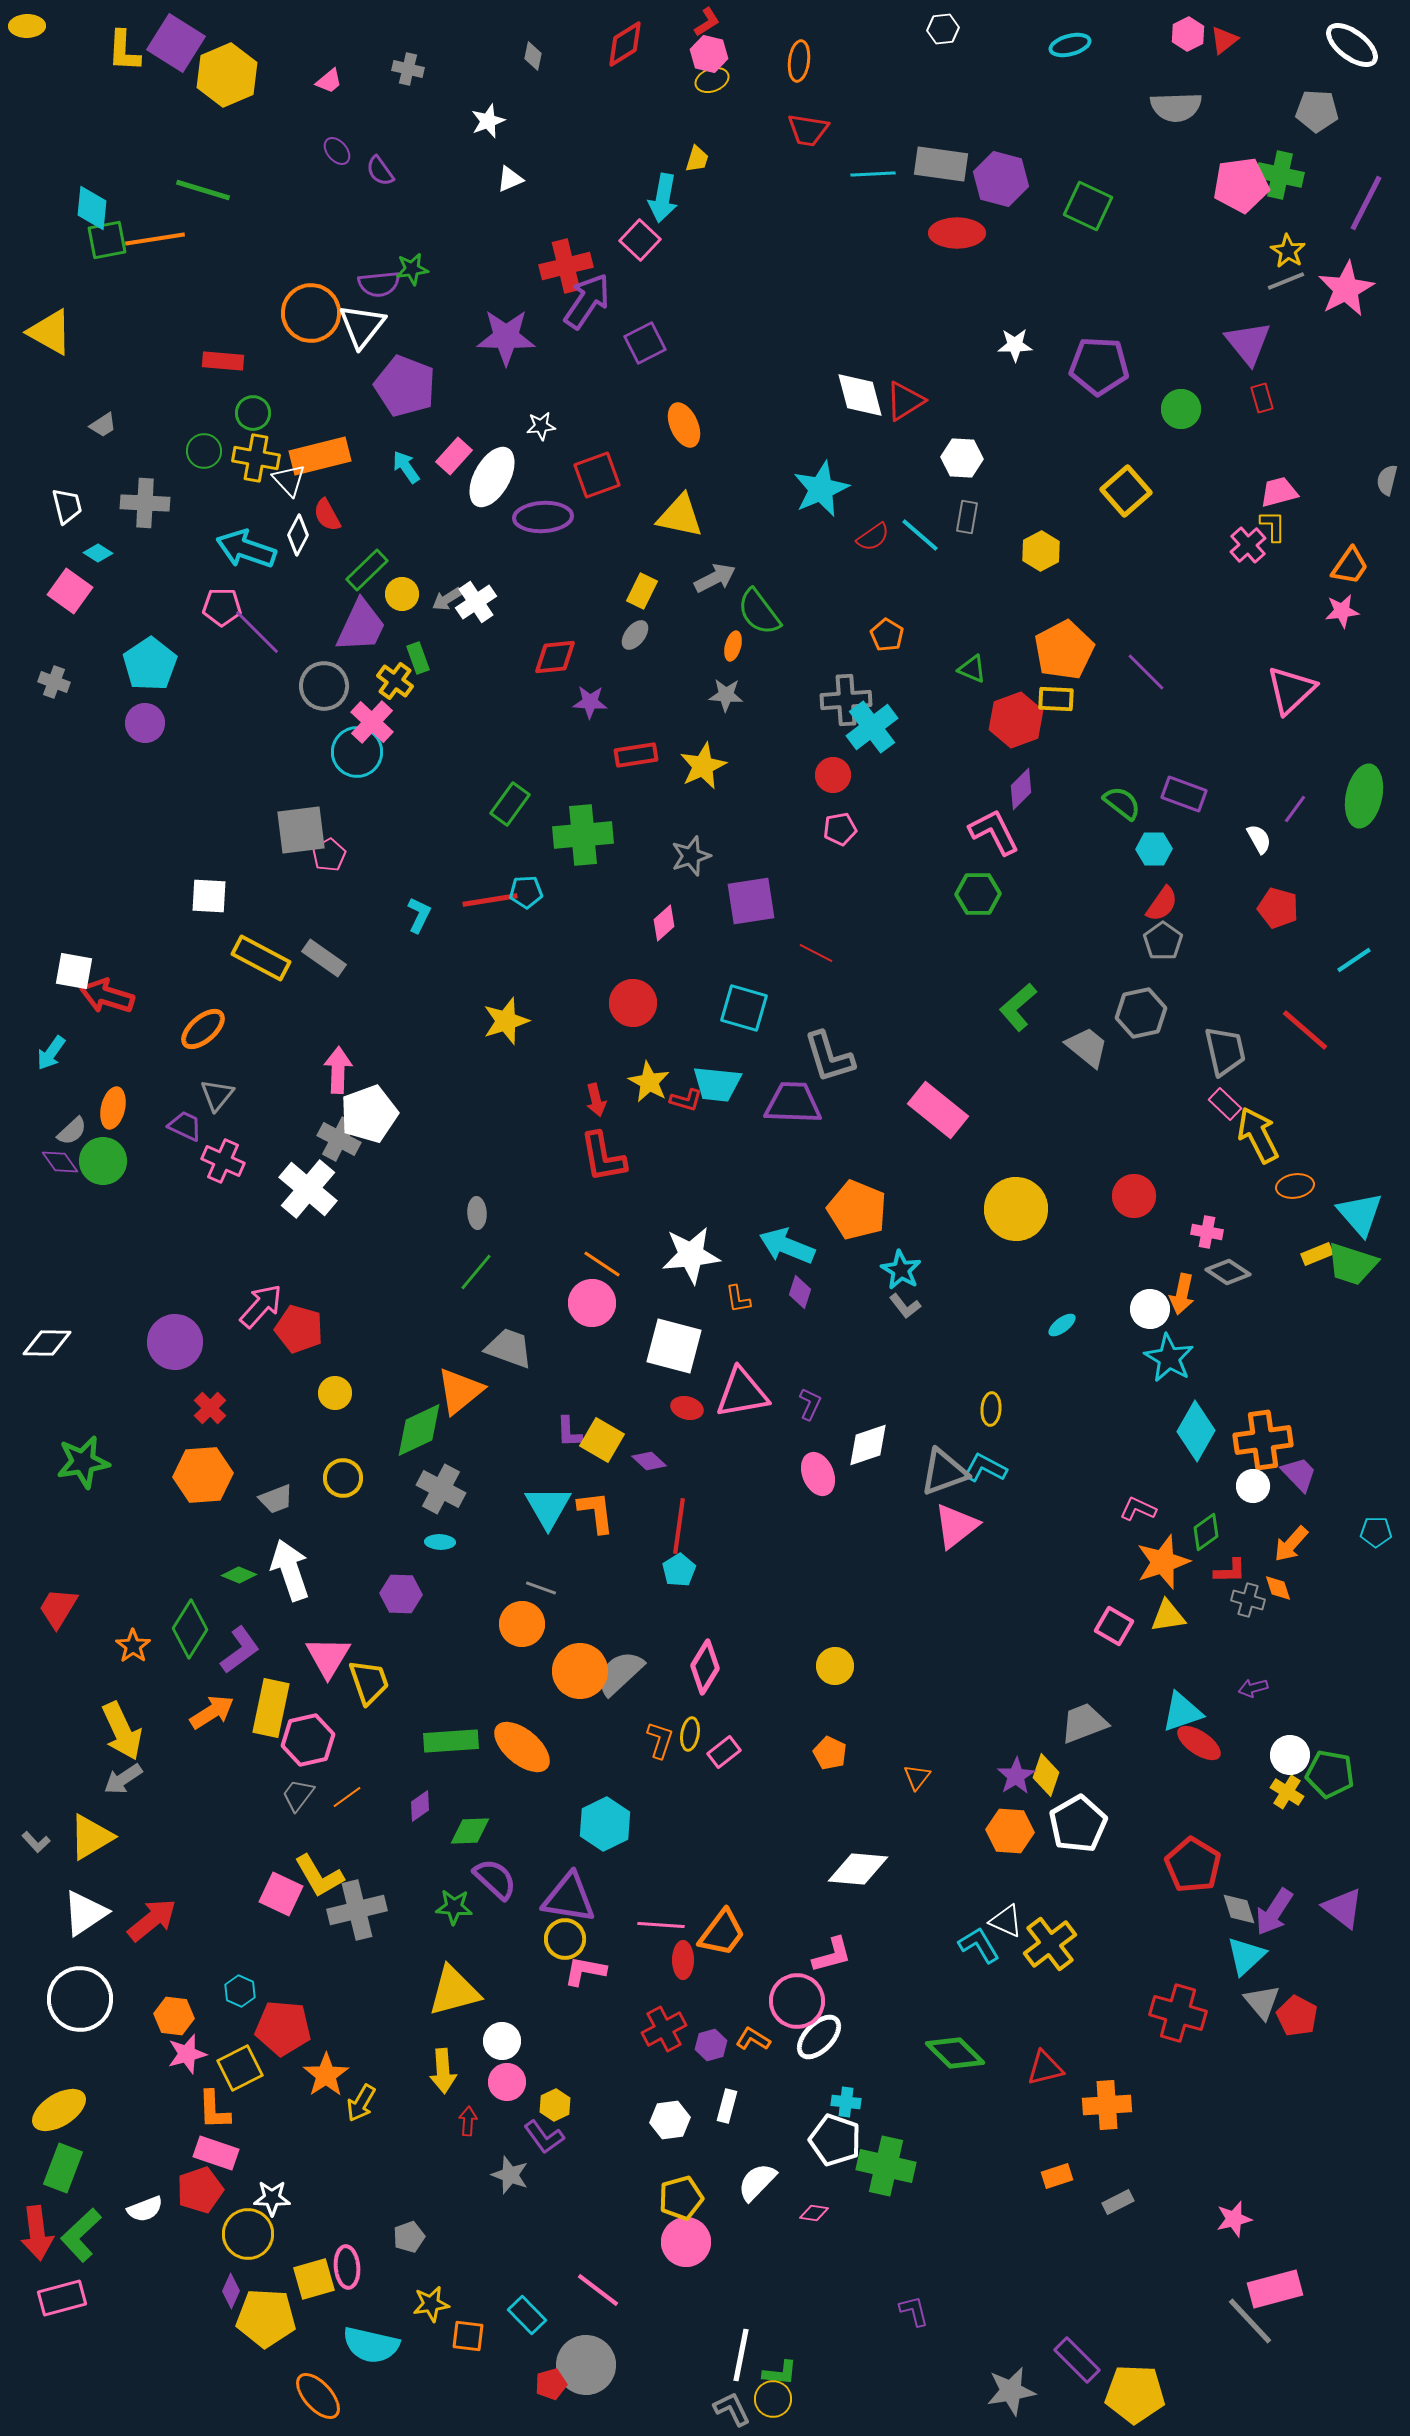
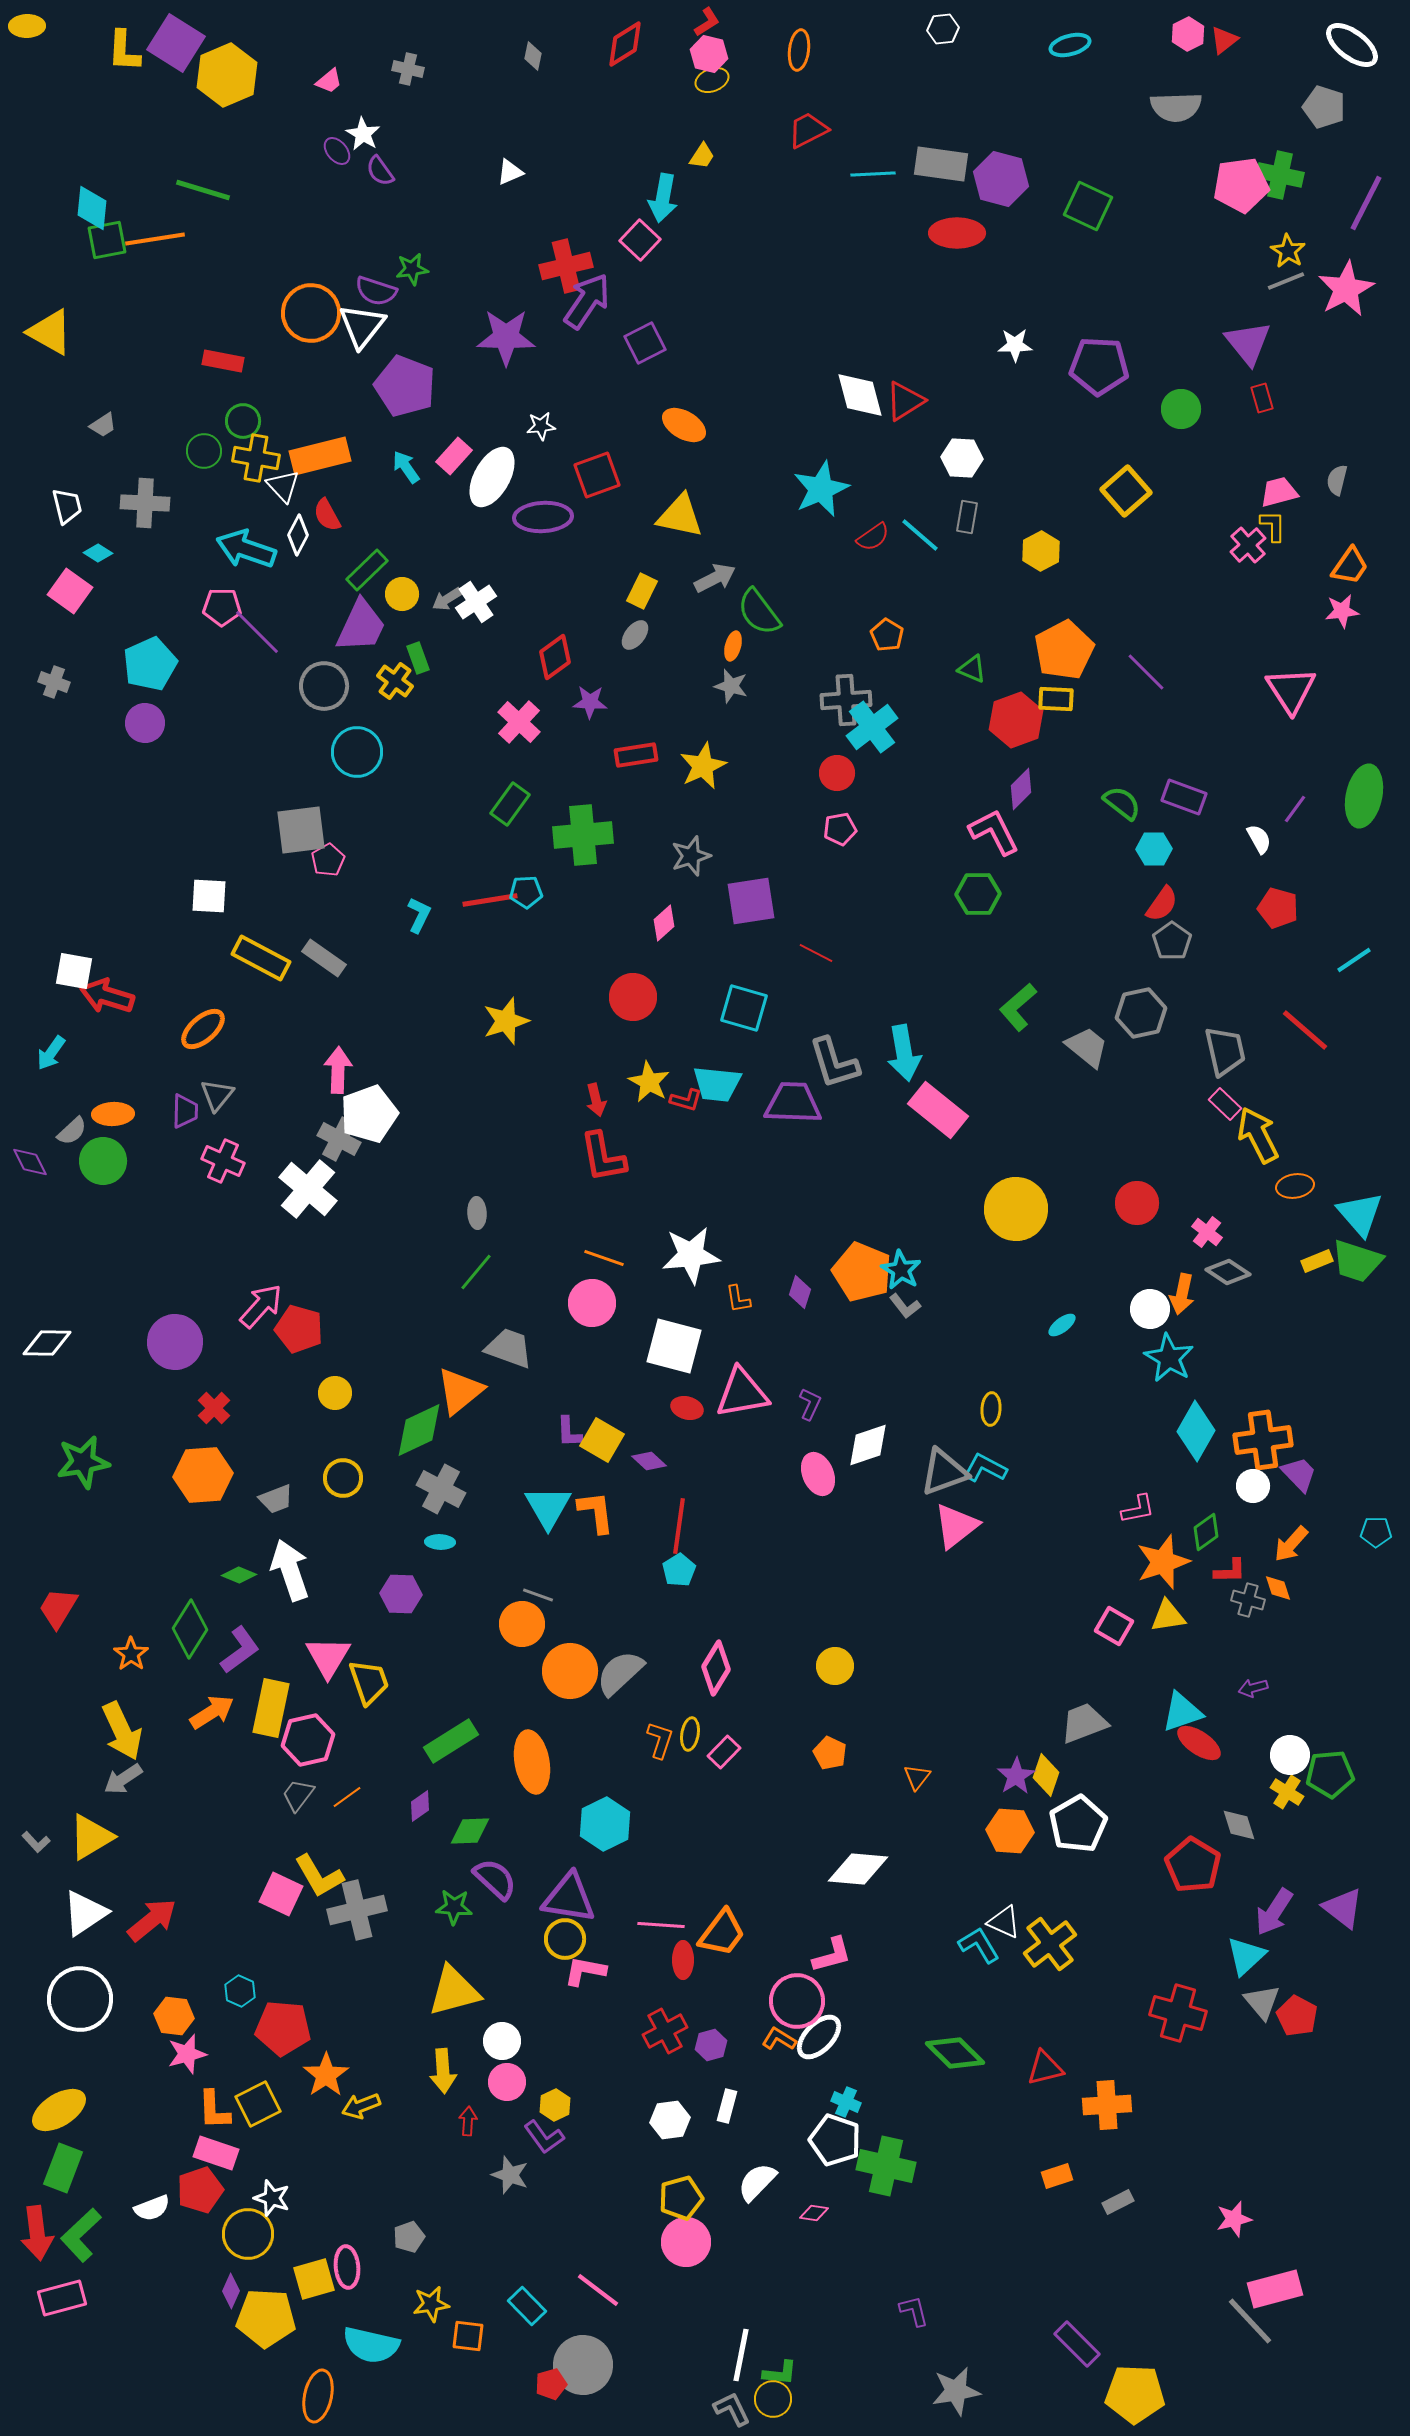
orange ellipse at (799, 61): moved 11 px up
gray pentagon at (1317, 111): moved 7 px right, 4 px up; rotated 15 degrees clockwise
white star at (488, 121): moved 125 px left, 13 px down; rotated 20 degrees counterclockwise
red trapezoid at (808, 130): rotated 144 degrees clockwise
yellow trapezoid at (697, 159): moved 5 px right, 3 px up; rotated 16 degrees clockwise
white triangle at (510, 179): moved 7 px up
purple semicircle at (379, 284): moved 3 px left, 7 px down; rotated 24 degrees clockwise
red rectangle at (223, 361): rotated 6 degrees clockwise
green circle at (253, 413): moved 10 px left, 8 px down
orange ellipse at (684, 425): rotated 36 degrees counterclockwise
white triangle at (289, 480): moved 6 px left, 6 px down
gray semicircle at (1387, 480): moved 50 px left
red diamond at (555, 657): rotated 30 degrees counterclockwise
cyan pentagon at (150, 664): rotated 10 degrees clockwise
pink triangle at (1291, 690): rotated 20 degrees counterclockwise
gray star at (726, 695): moved 5 px right, 9 px up; rotated 12 degrees clockwise
pink cross at (372, 722): moved 147 px right
red circle at (833, 775): moved 4 px right, 2 px up
purple rectangle at (1184, 794): moved 3 px down
pink pentagon at (329, 855): moved 1 px left, 5 px down
gray pentagon at (1163, 941): moved 9 px right
red circle at (633, 1003): moved 6 px up
gray L-shape at (829, 1057): moved 5 px right, 6 px down
orange ellipse at (113, 1108): moved 6 px down; rotated 75 degrees clockwise
purple trapezoid at (185, 1126): moved 15 px up; rotated 66 degrees clockwise
purple diamond at (60, 1162): moved 30 px left; rotated 9 degrees clockwise
red circle at (1134, 1196): moved 3 px right, 7 px down
orange pentagon at (857, 1210): moved 5 px right, 62 px down
pink cross at (1207, 1232): rotated 28 degrees clockwise
cyan arrow at (787, 1246): moved 117 px right, 193 px up; rotated 122 degrees counterclockwise
yellow rectangle at (1317, 1254): moved 7 px down
orange line at (602, 1264): moved 2 px right, 6 px up; rotated 15 degrees counterclockwise
green trapezoid at (1352, 1264): moved 5 px right, 3 px up
red cross at (210, 1408): moved 4 px right
pink L-shape at (1138, 1509): rotated 144 degrees clockwise
gray line at (541, 1588): moved 3 px left, 7 px down
orange star at (133, 1646): moved 2 px left, 8 px down
pink diamond at (705, 1667): moved 11 px right, 1 px down
orange circle at (580, 1671): moved 10 px left
green rectangle at (451, 1741): rotated 28 degrees counterclockwise
orange ellipse at (522, 1747): moved 10 px right, 15 px down; rotated 40 degrees clockwise
pink rectangle at (724, 1752): rotated 8 degrees counterclockwise
green pentagon at (1330, 1774): rotated 15 degrees counterclockwise
gray diamond at (1239, 1909): moved 84 px up
white triangle at (1006, 1921): moved 2 px left, 1 px down
red cross at (664, 2029): moved 1 px right, 2 px down
orange L-shape at (753, 2039): moved 26 px right
yellow square at (240, 2068): moved 18 px right, 36 px down
cyan cross at (846, 2102): rotated 16 degrees clockwise
yellow arrow at (361, 2103): moved 3 px down; rotated 39 degrees clockwise
white star at (272, 2198): rotated 18 degrees clockwise
white semicircle at (145, 2209): moved 7 px right, 1 px up
cyan rectangle at (527, 2315): moved 9 px up
purple rectangle at (1077, 2360): moved 16 px up
gray circle at (586, 2365): moved 3 px left
gray star at (1011, 2391): moved 55 px left
orange ellipse at (318, 2396): rotated 54 degrees clockwise
